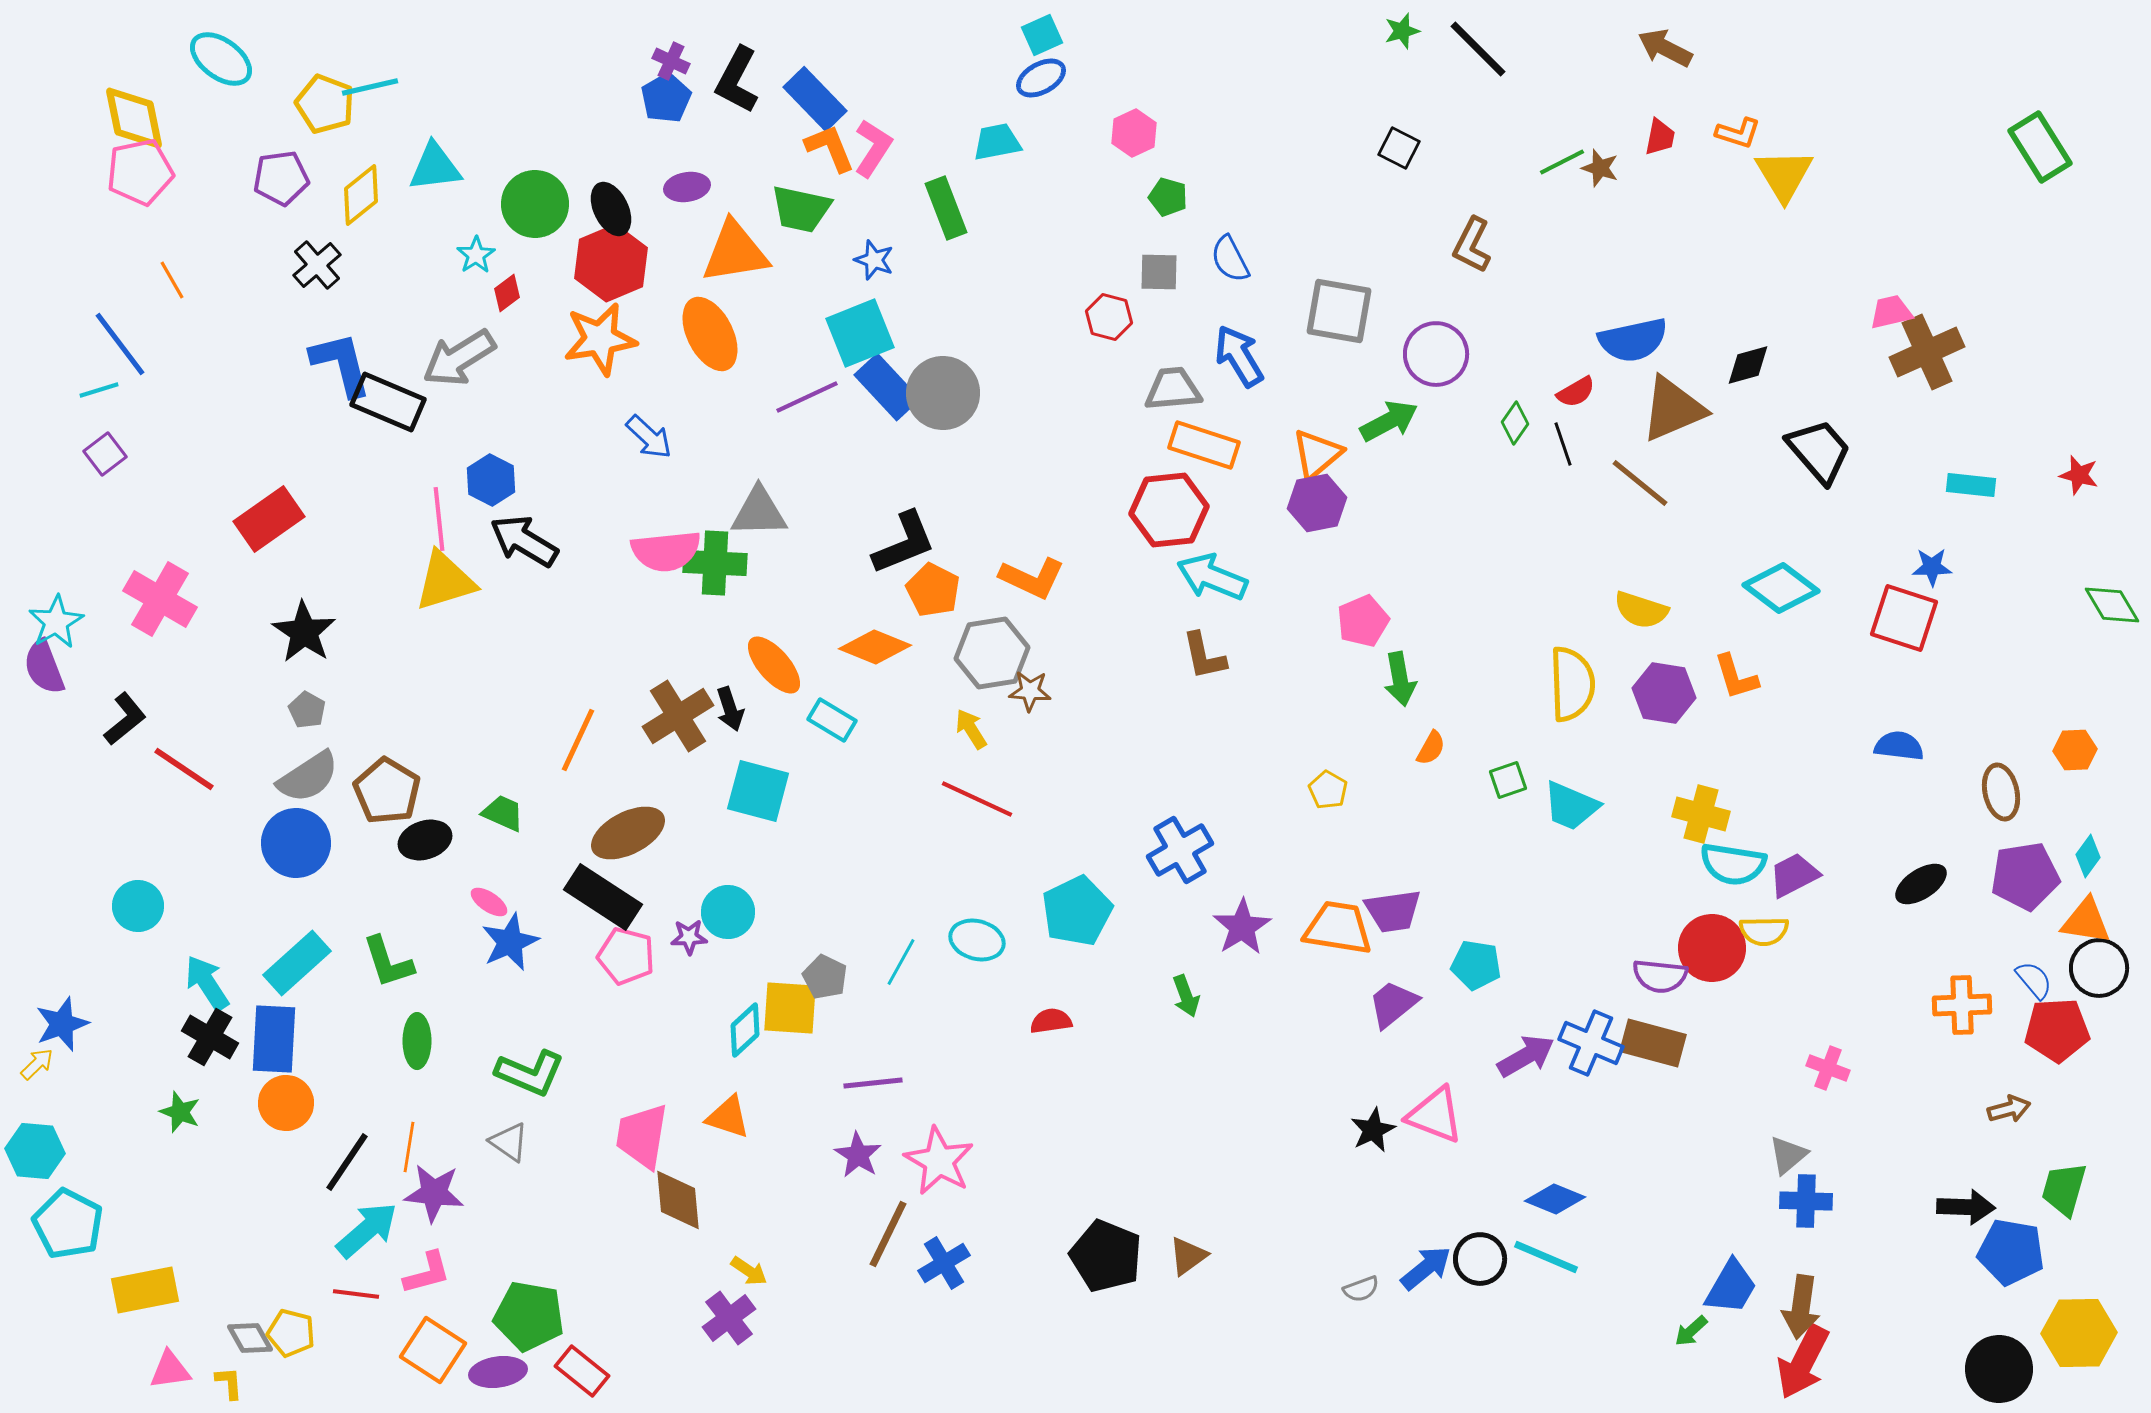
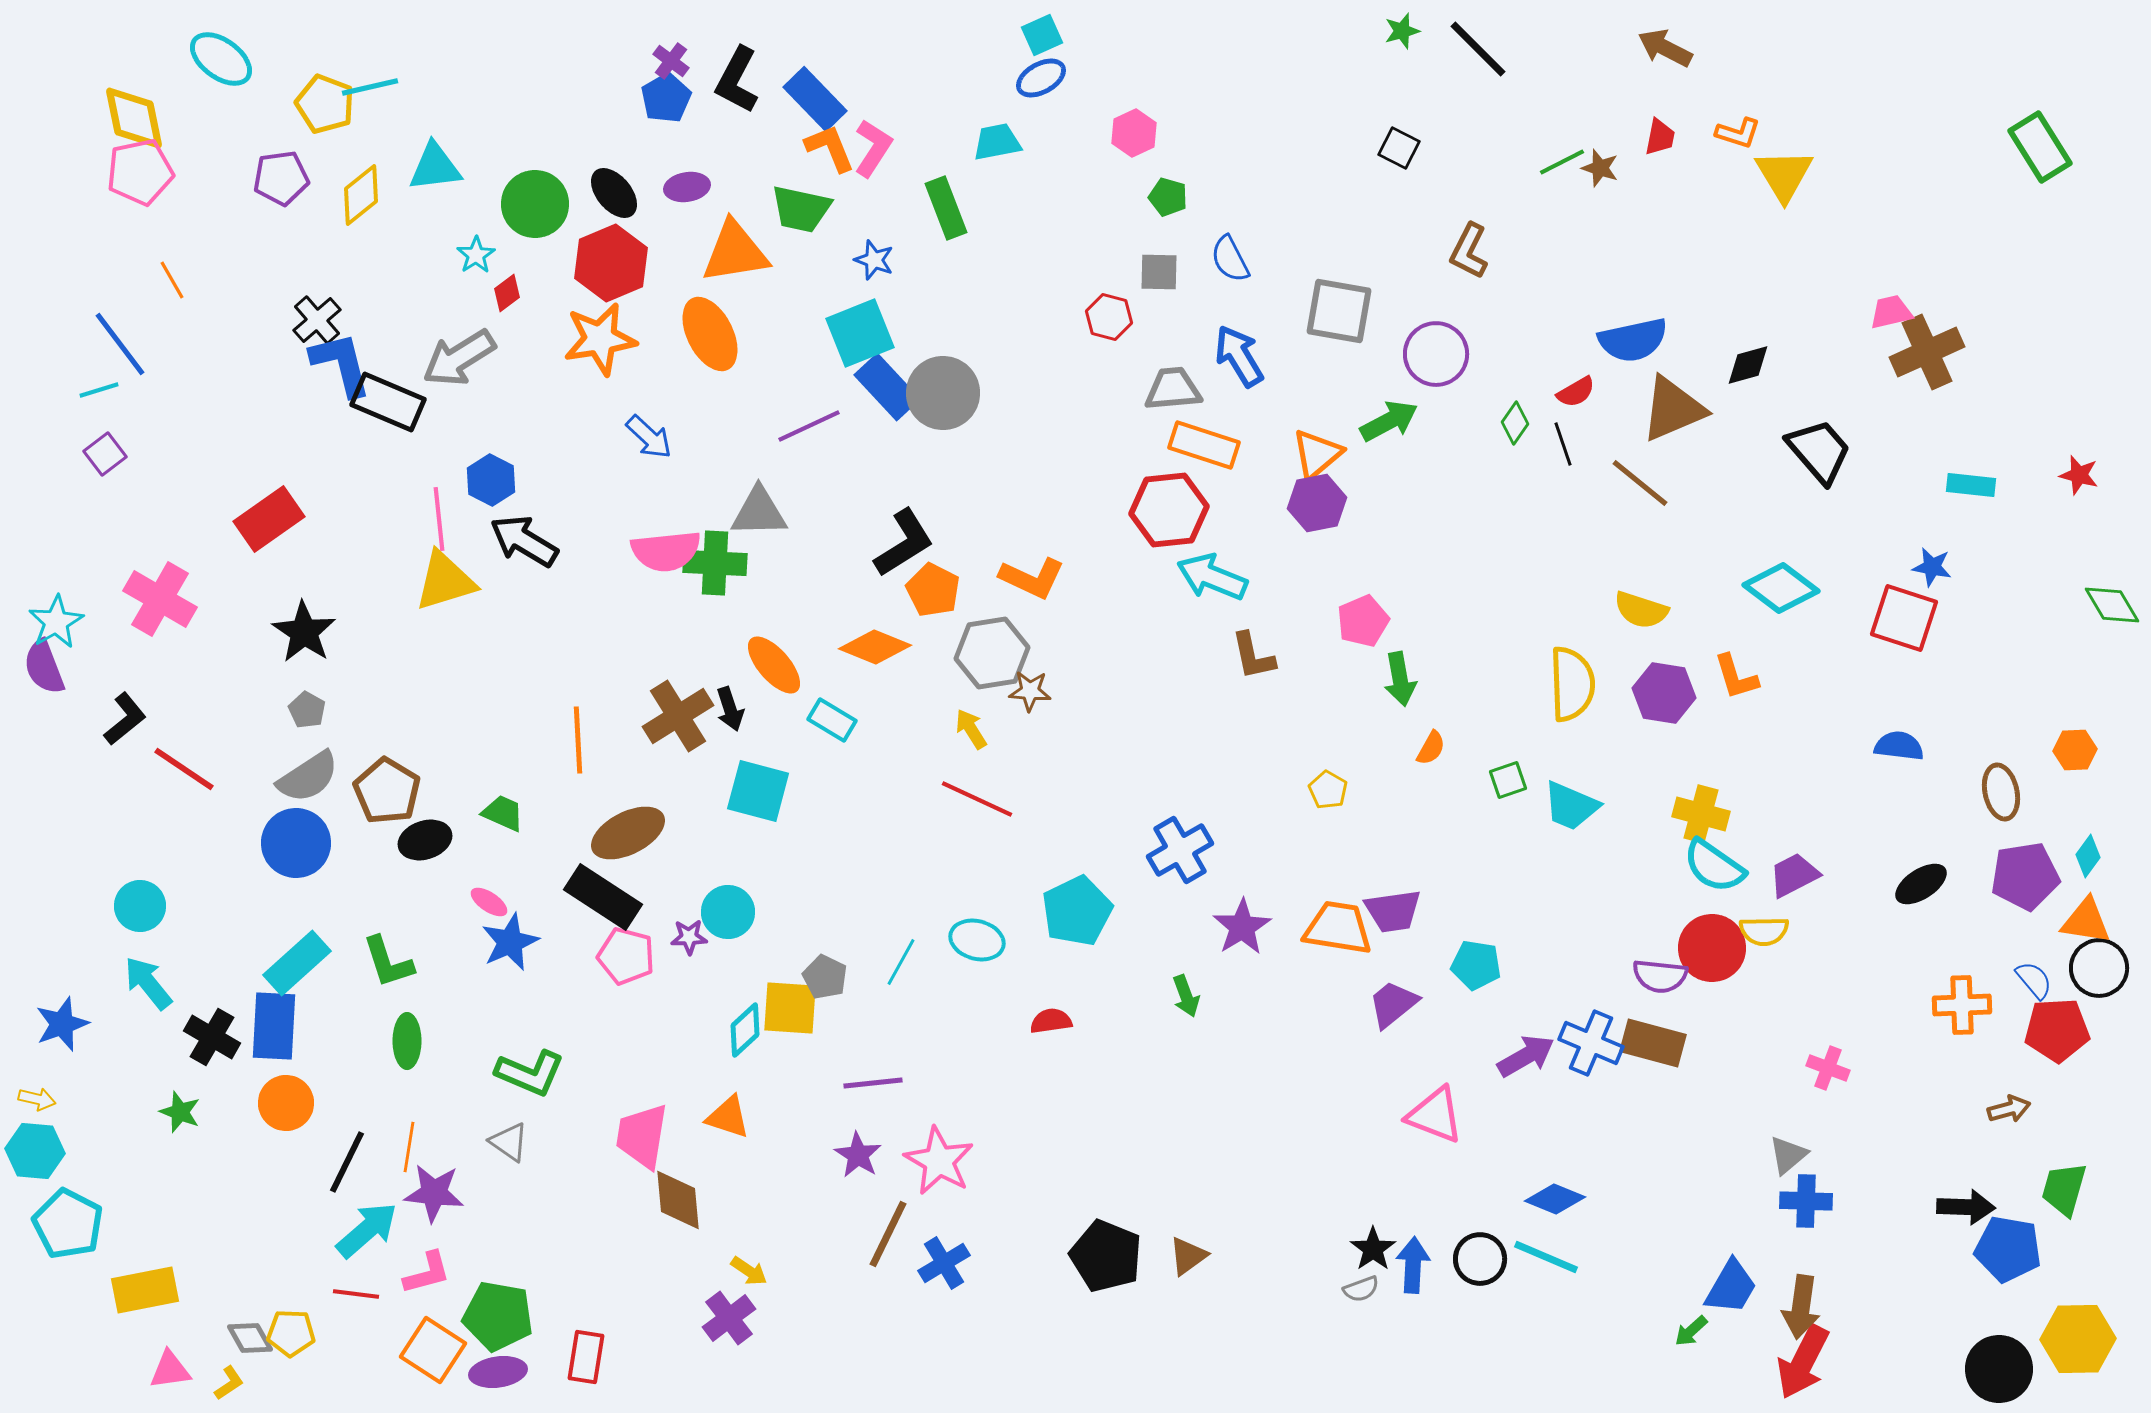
purple cross at (671, 61): rotated 12 degrees clockwise
black ellipse at (611, 209): moved 3 px right, 16 px up; rotated 14 degrees counterclockwise
brown L-shape at (1472, 245): moved 3 px left, 6 px down
black cross at (317, 265): moved 55 px down
purple line at (807, 397): moved 2 px right, 29 px down
black L-shape at (904, 543): rotated 10 degrees counterclockwise
blue star at (1932, 567): rotated 12 degrees clockwise
brown L-shape at (1204, 656): moved 49 px right
orange line at (578, 740): rotated 28 degrees counterclockwise
cyan semicircle at (1733, 864): moved 19 px left, 2 px down; rotated 26 degrees clockwise
cyan circle at (138, 906): moved 2 px right
cyan arrow at (207, 983): moved 59 px left; rotated 6 degrees counterclockwise
black cross at (210, 1037): moved 2 px right
blue rectangle at (274, 1039): moved 13 px up
green ellipse at (417, 1041): moved 10 px left
yellow arrow at (37, 1064): moved 35 px down; rotated 57 degrees clockwise
black star at (1373, 1130): moved 119 px down; rotated 9 degrees counterclockwise
black line at (347, 1162): rotated 8 degrees counterclockwise
blue pentagon at (2011, 1252): moved 3 px left, 3 px up
blue arrow at (1426, 1268): moved 13 px left, 3 px up; rotated 48 degrees counterclockwise
green pentagon at (529, 1316): moved 31 px left
yellow pentagon at (291, 1333): rotated 12 degrees counterclockwise
yellow hexagon at (2079, 1333): moved 1 px left, 6 px down
red rectangle at (582, 1371): moved 4 px right, 14 px up; rotated 60 degrees clockwise
yellow L-shape at (229, 1383): rotated 60 degrees clockwise
